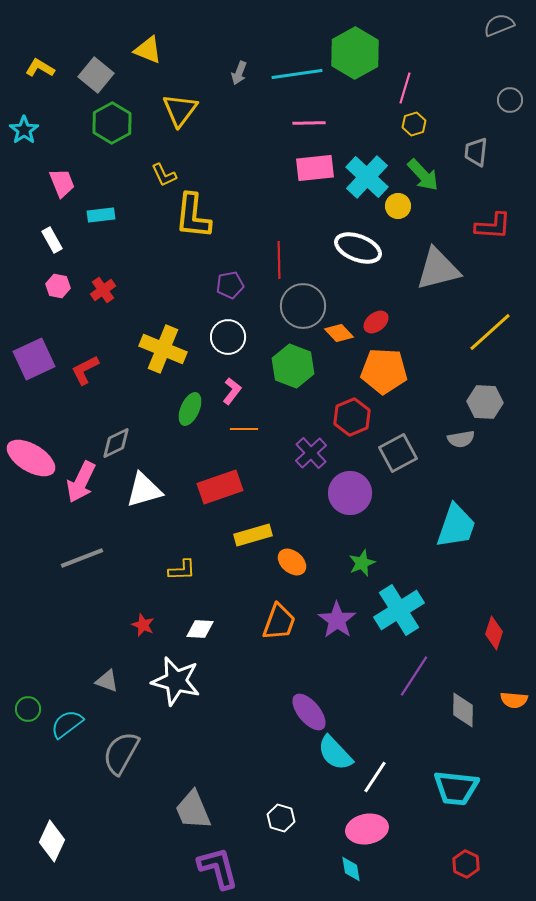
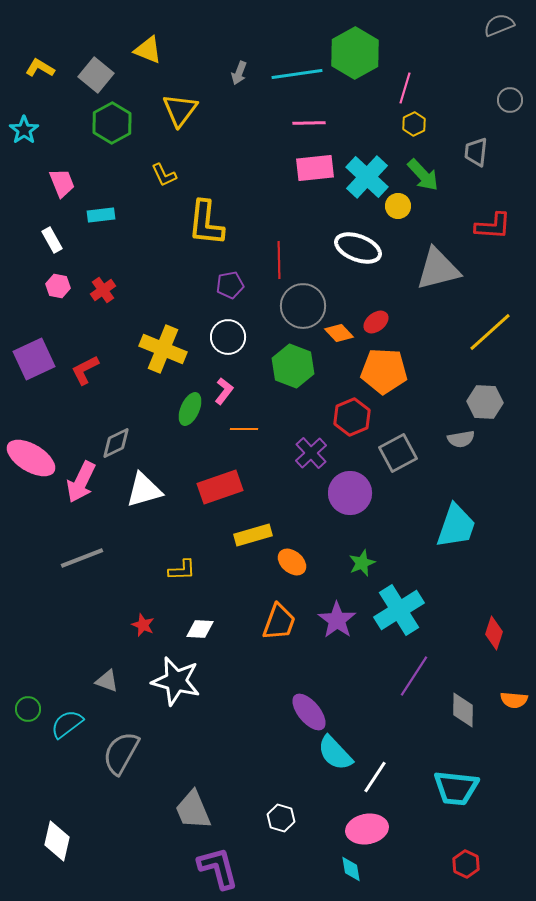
yellow hexagon at (414, 124): rotated 10 degrees counterclockwise
yellow L-shape at (193, 216): moved 13 px right, 7 px down
pink L-shape at (232, 391): moved 8 px left
white diamond at (52, 841): moved 5 px right; rotated 12 degrees counterclockwise
